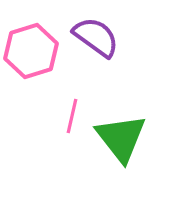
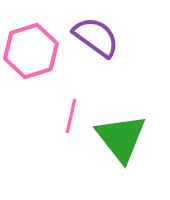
pink line: moved 1 px left
